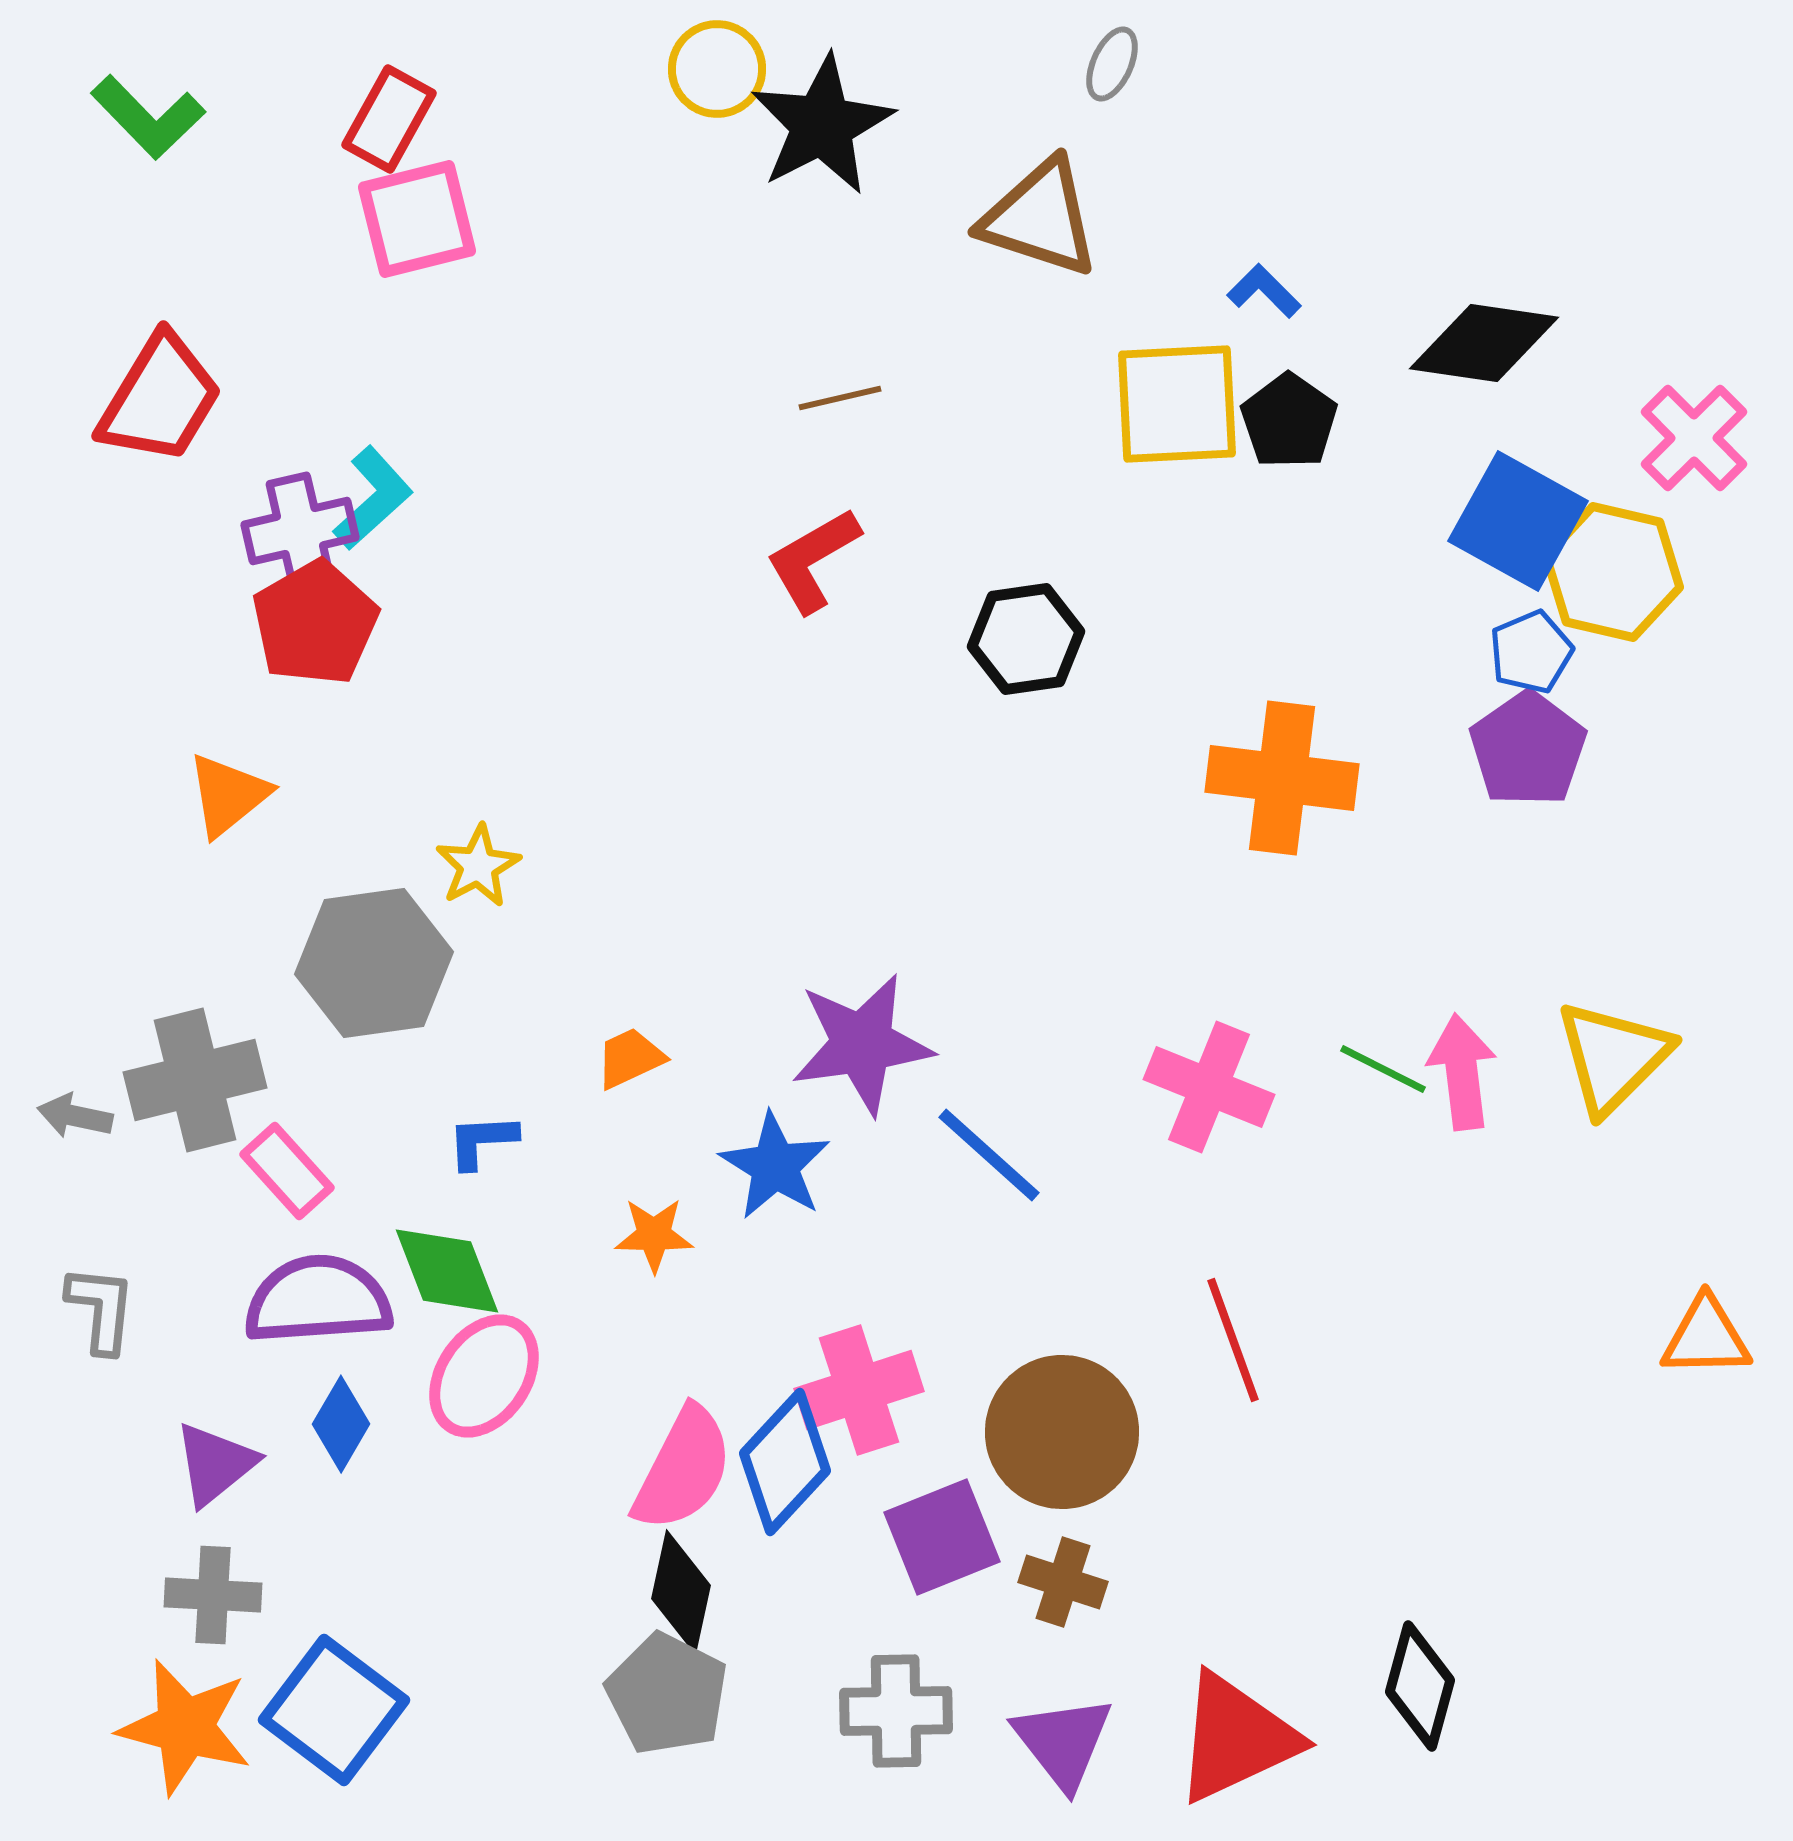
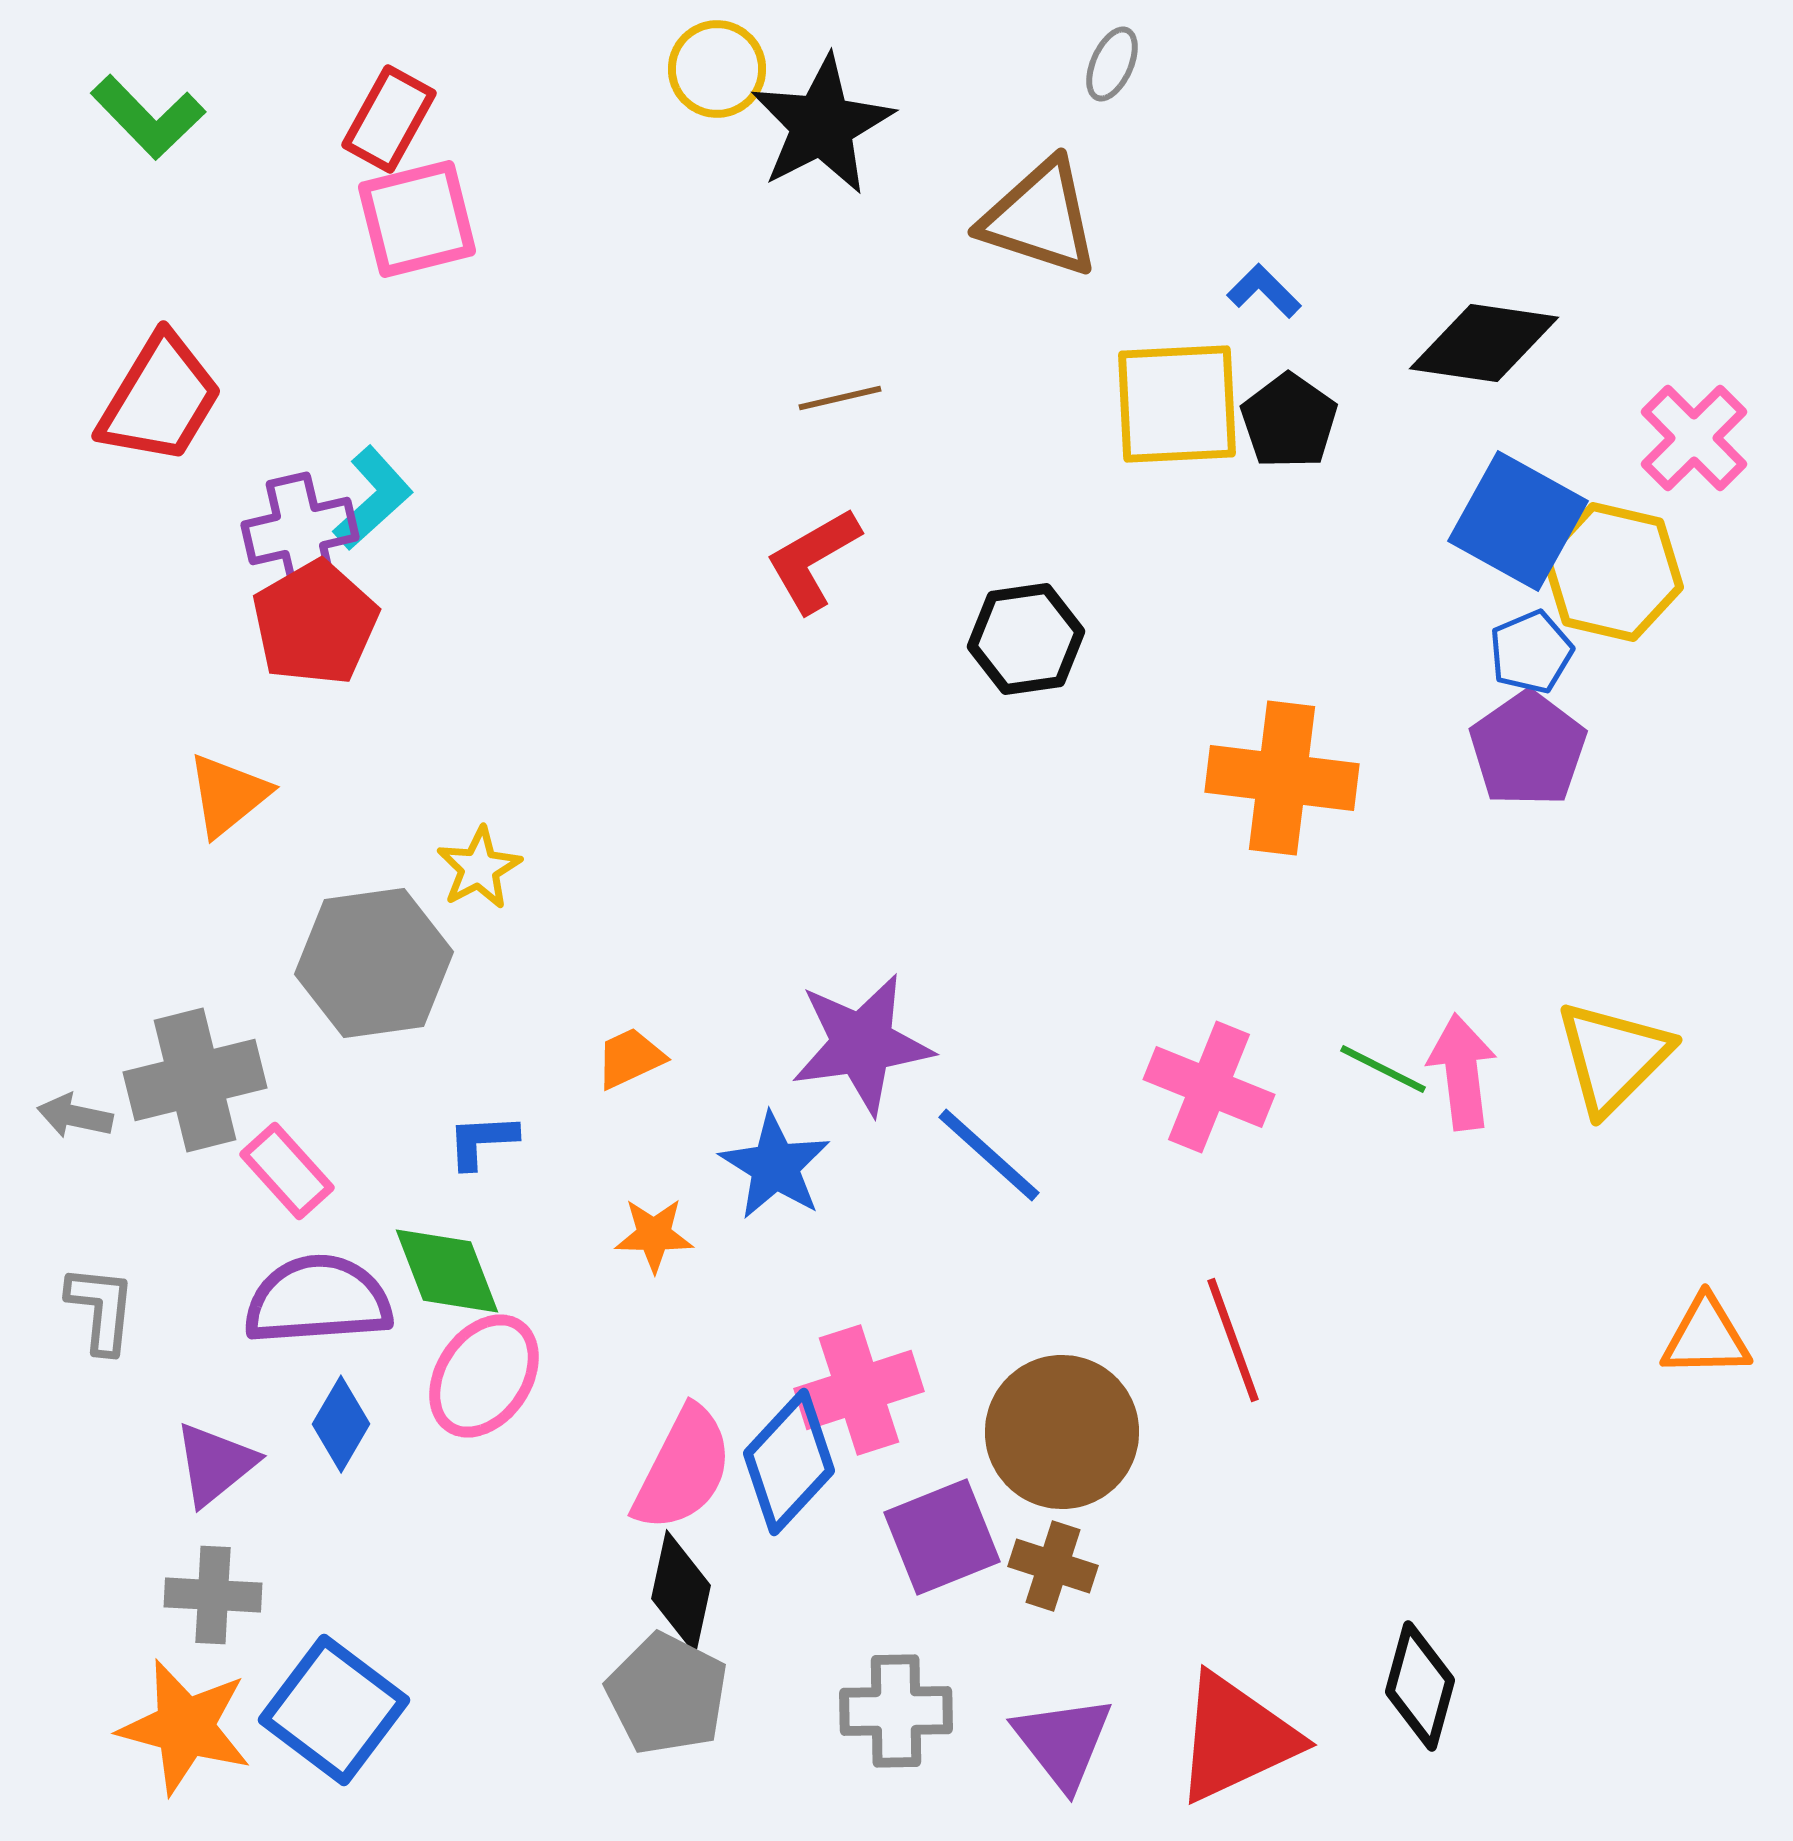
yellow star at (478, 866): moved 1 px right, 2 px down
blue diamond at (785, 1462): moved 4 px right
brown cross at (1063, 1582): moved 10 px left, 16 px up
